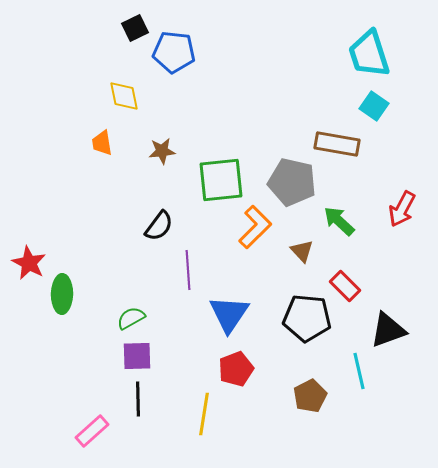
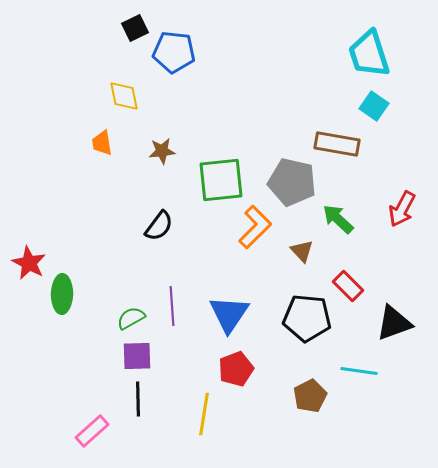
green arrow: moved 1 px left, 2 px up
purple line: moved 16 px left, 36 px down
red rectangle: moved 3 px right
black triangle: moved 6 px right, 7 px up
cyan line: rotated 69 degrees counterclockwise
